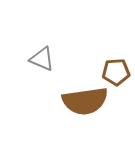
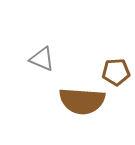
brown semicircle: moved 3 px left; rotated 12 degrees clockwise
